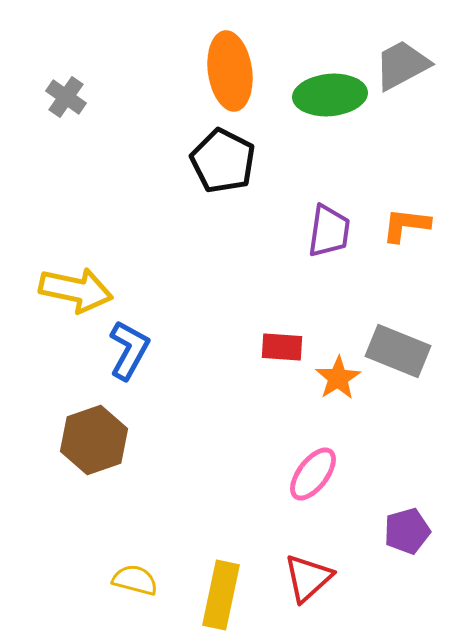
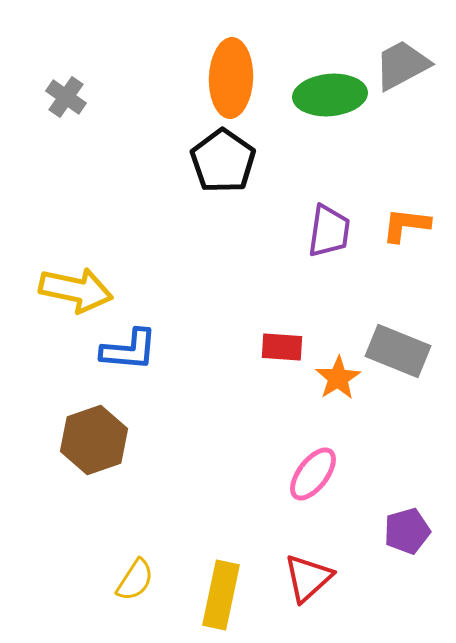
orange ellipse: moved 1 px right, 7 px down; rotated 10 degrees clockwise
black pentagon: rotated 8 degrees clockwise
blue L-shape: rotated 66 degrees clockwise
yellow semicircle: rotated 108 degrees clockwise
